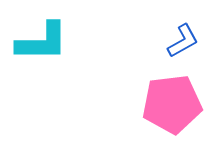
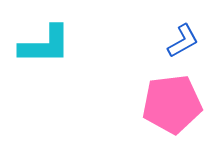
cyan L-shape: moved 3 px right, 3 px down
